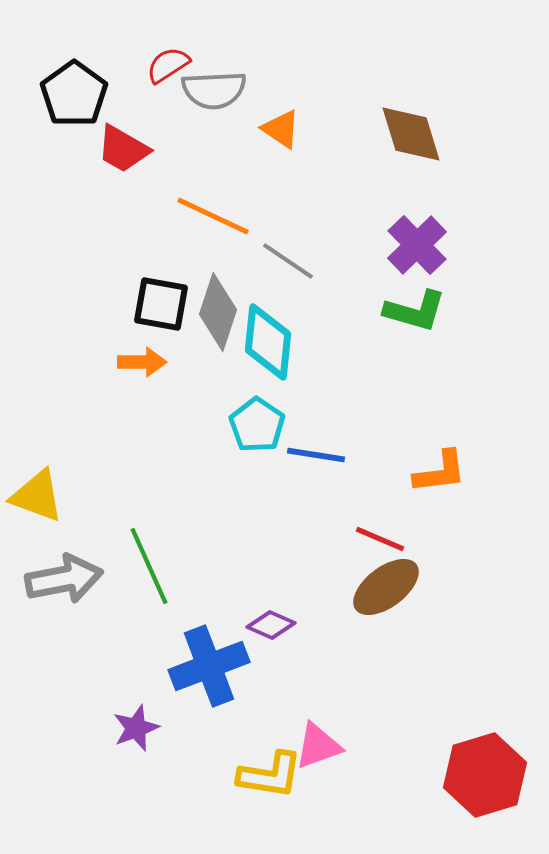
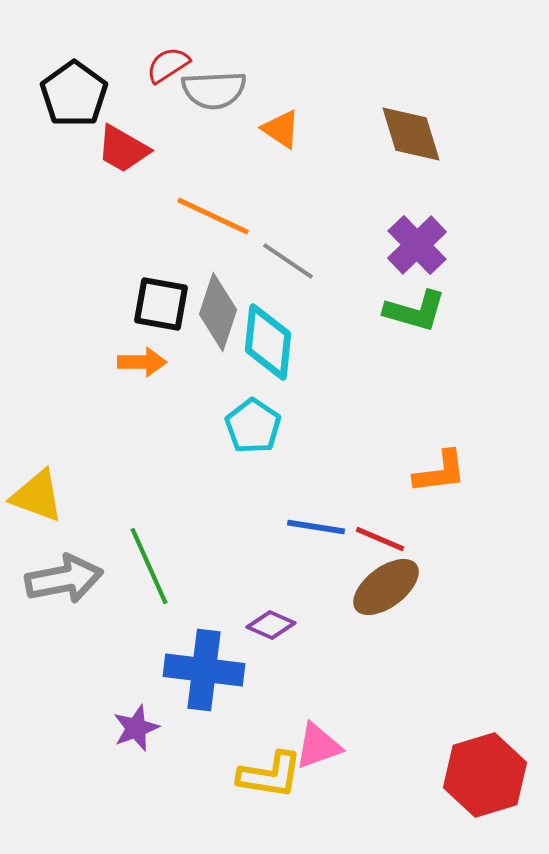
cyan pentagon: moved 4 px left, 1 px down
blue line: moved 72 px down
blue cross: moved 5 px left, 4 px down; rotated 28 degrees clockwise
